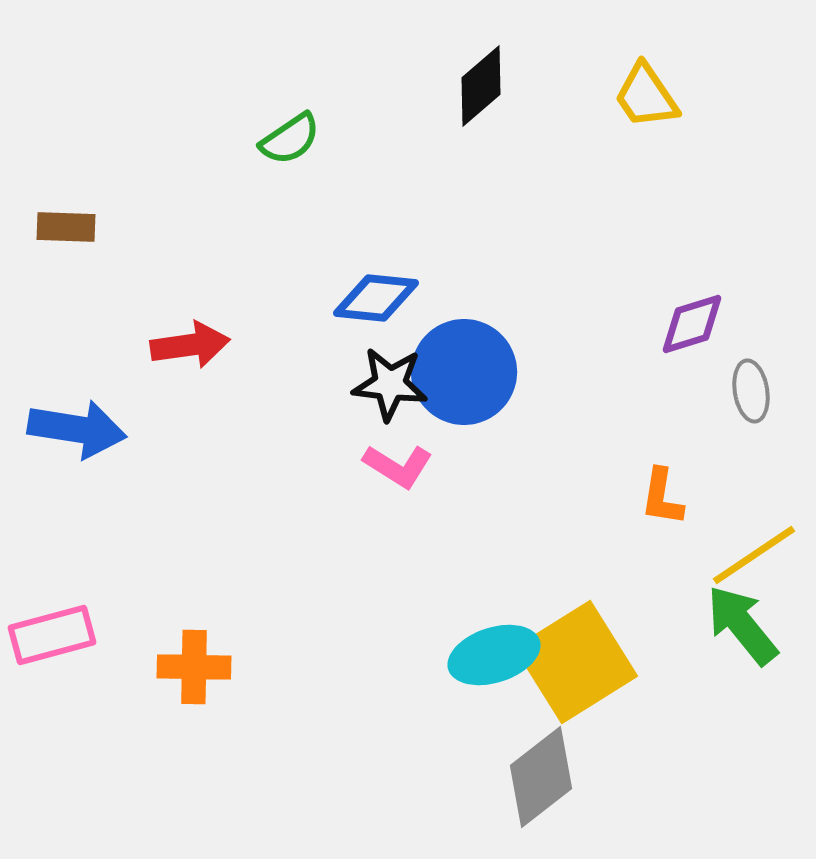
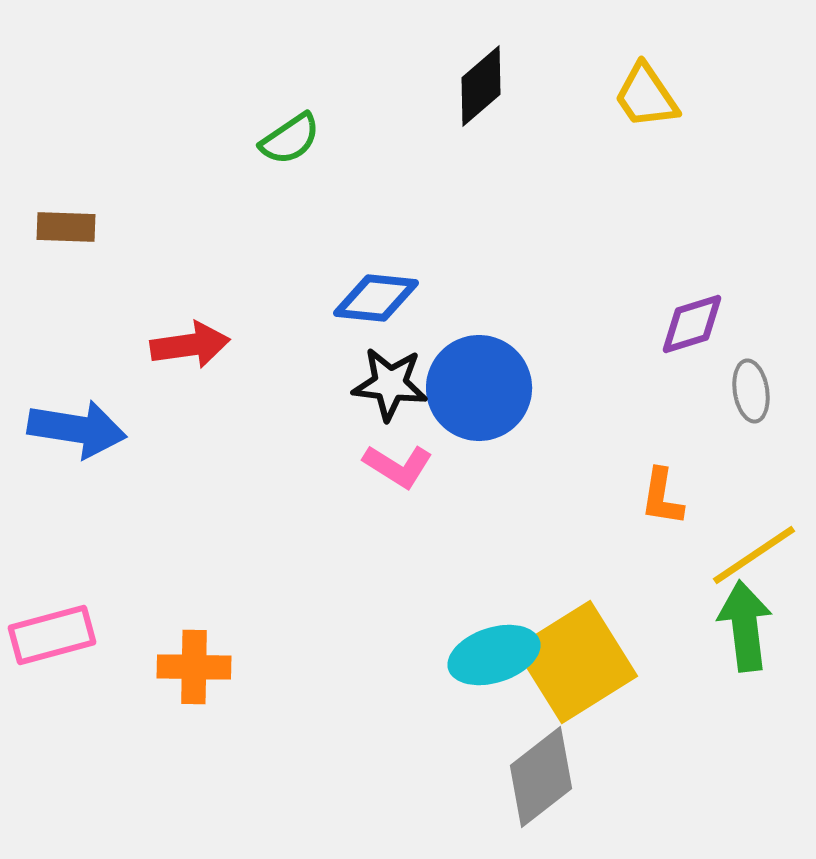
blue circle: moved 15 px right, 16 px down
green arrow: moved 3 px right, 1 px down; rotated 32 degrees clockwise
